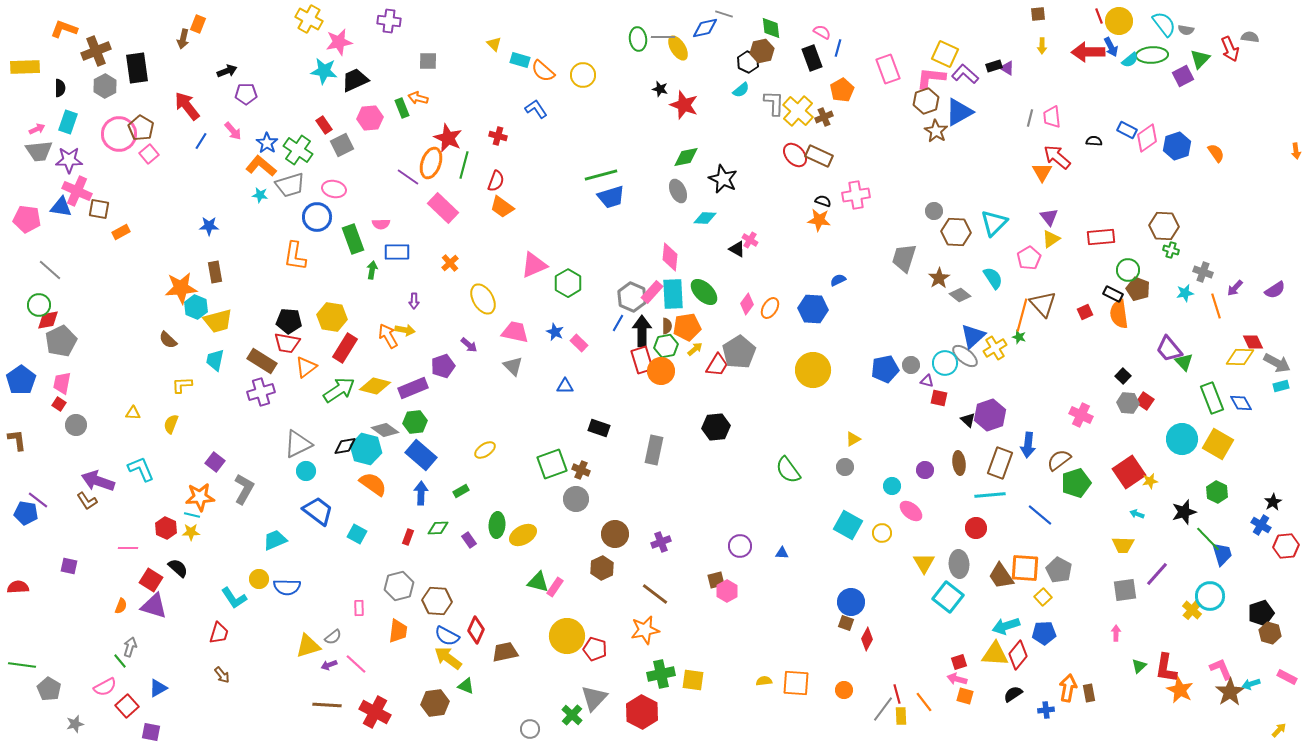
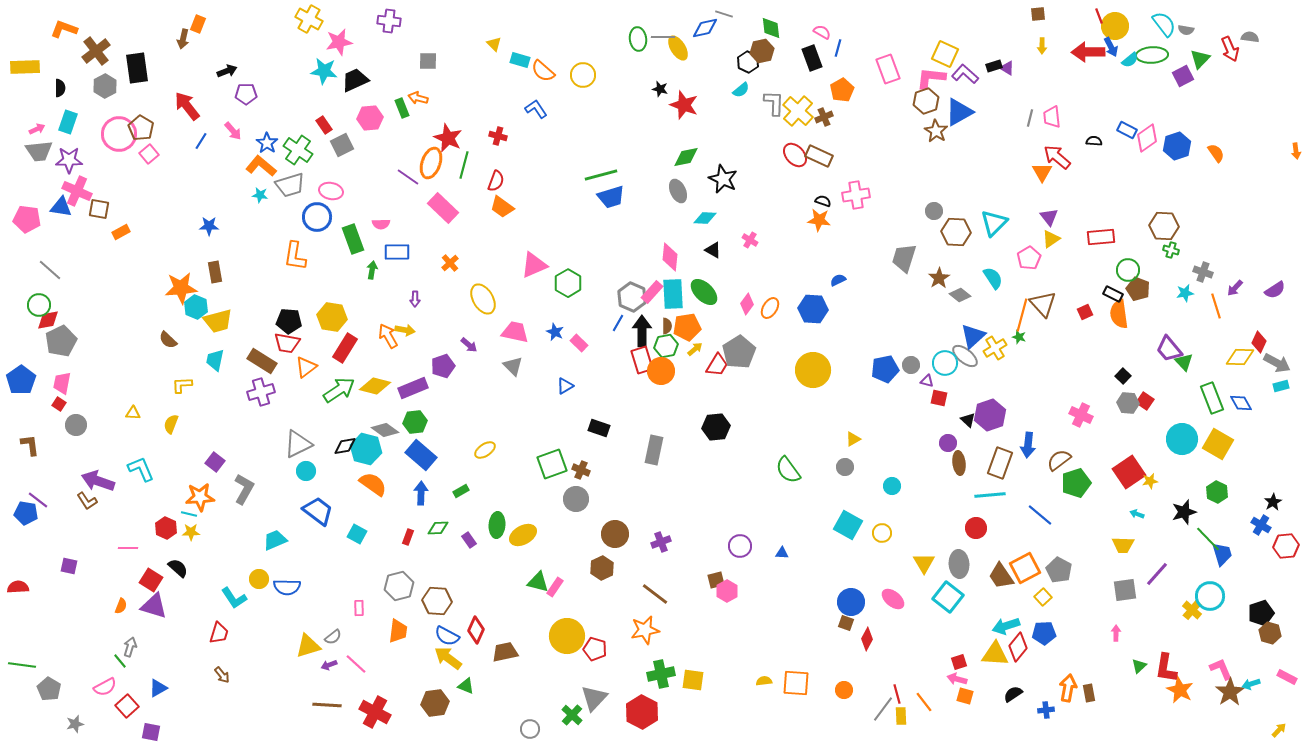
yellow circle at (1119, 21): moved 4 px left, 5 px down
brown cross at (96, 51): rotated 16 degrees counterclockwise
pink ellipse at (334, 189): moved 3 px left, 2 px down
black triangle at (737, 249): moved 24 px left, 1 px down
purple arrow at (414, 301): moved 1 px right, 2 px up
red diamond at (1253, 342): moved 6 px right; rotated 50 degrees clockwise
blue triangle at (565, 386): rotated 30 degrees counterclockwise
brown L-shape at (17, 440): moved 13 px right, 5 px down
purple circle at (925, 470): moved 23 px right, 27 px up
pink ellipse at (911, 511): moved 18 px left, 88 px down
cyan line at (192, 515): moved 3 px left, 1 px up
orange square at (1025, 568): rotated 32 degrees counterclockwise
red diamond at (1018, 655): moved 8 px up
